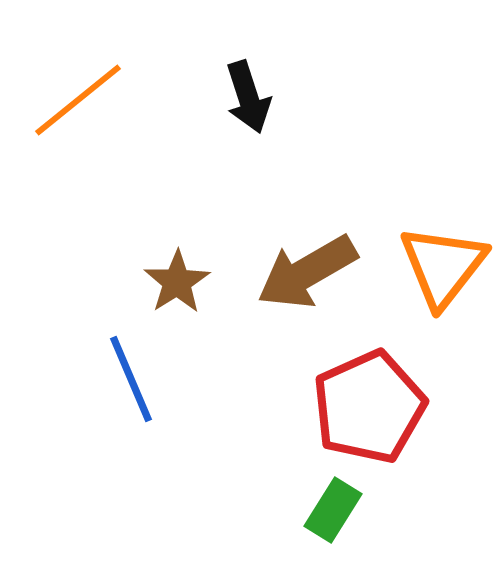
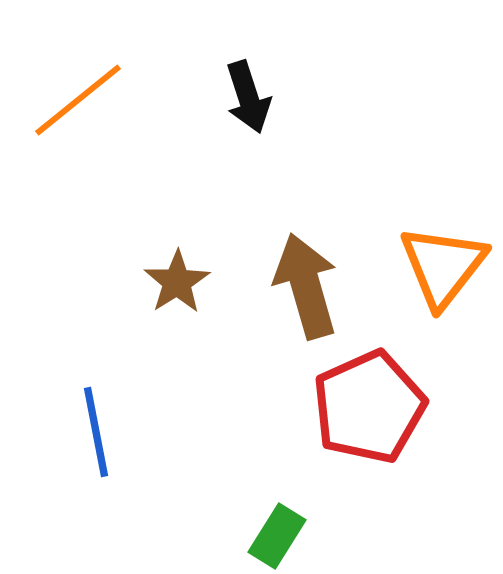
brown arrow: moved 1 px left, 14 px down; rotated 104 degrees clockwise
blue line: moved 35 px left, 53 px down; rotated 12 degrees clockwise
green rectangle: moved 56 px left, 26 px down
